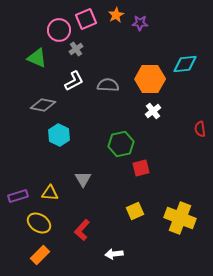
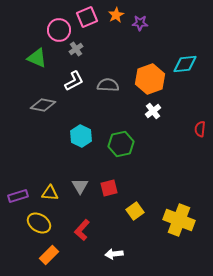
pink square: moved 1 px right, 2 px up
orange hexagon: rotated 20 degrees counterclockwise
red semicircle: rotated 14 degrees clockwise
cyan hexagon: moved 22 px right, 1 px down
red square: moved 32 px left, 20 px down
gray triangle: moved 3 px left, 7 px down
yellow square: rotated 12 degrees counterclockwise
yellow cross: moved 1 px left, 2 px down
orange rectangle: moved 9 px right
